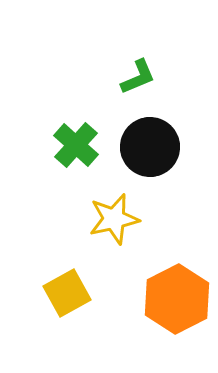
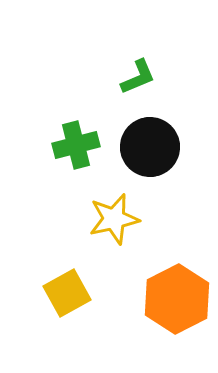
green cross: rotated 33 degrees clockwise
